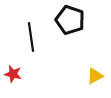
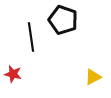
black pentagon: moved 7 px left
yellow triangle: moved 2 px left, 1 px down
